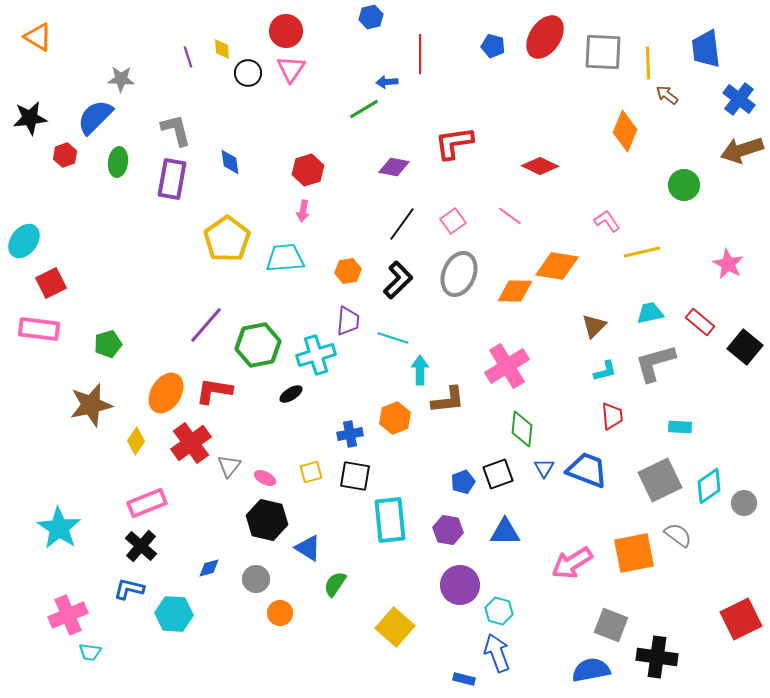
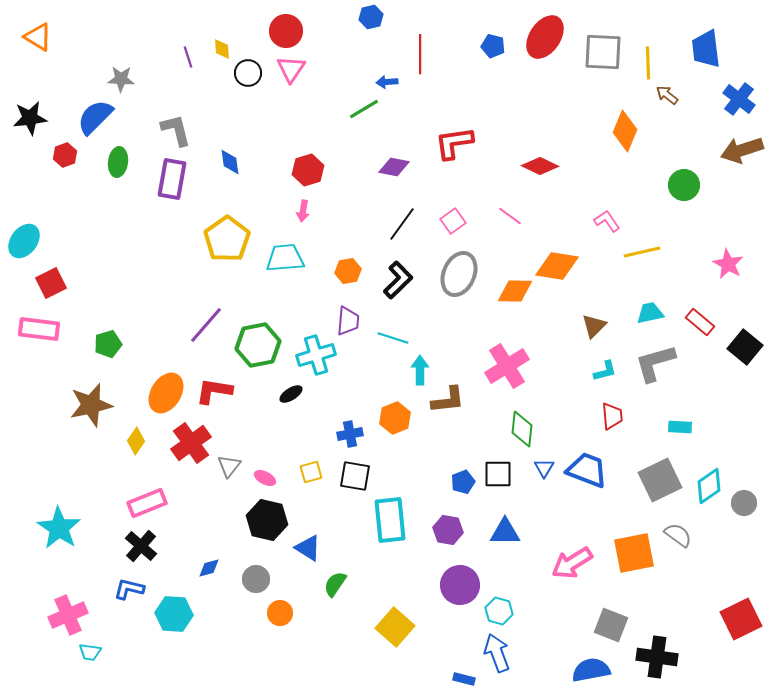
black square at (498, 474): rotated 20 degrees clockwise
